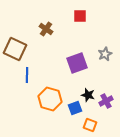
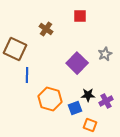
purple square: rotated 25 degrees counterclockwise
black star: rotated 16 degrees counterclockwise
